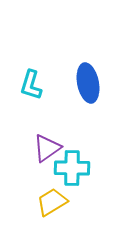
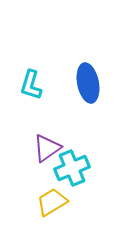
cyan cross: rotated 24 degrees counterclockwise
